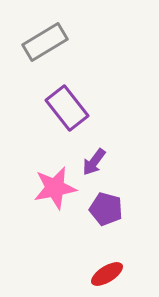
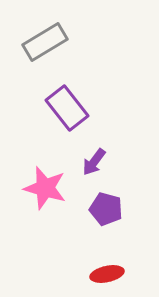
pink star: moved 10 px left; rotated 27 degrees clockwise
red ellipse: rotated 20 degrees clockwise
